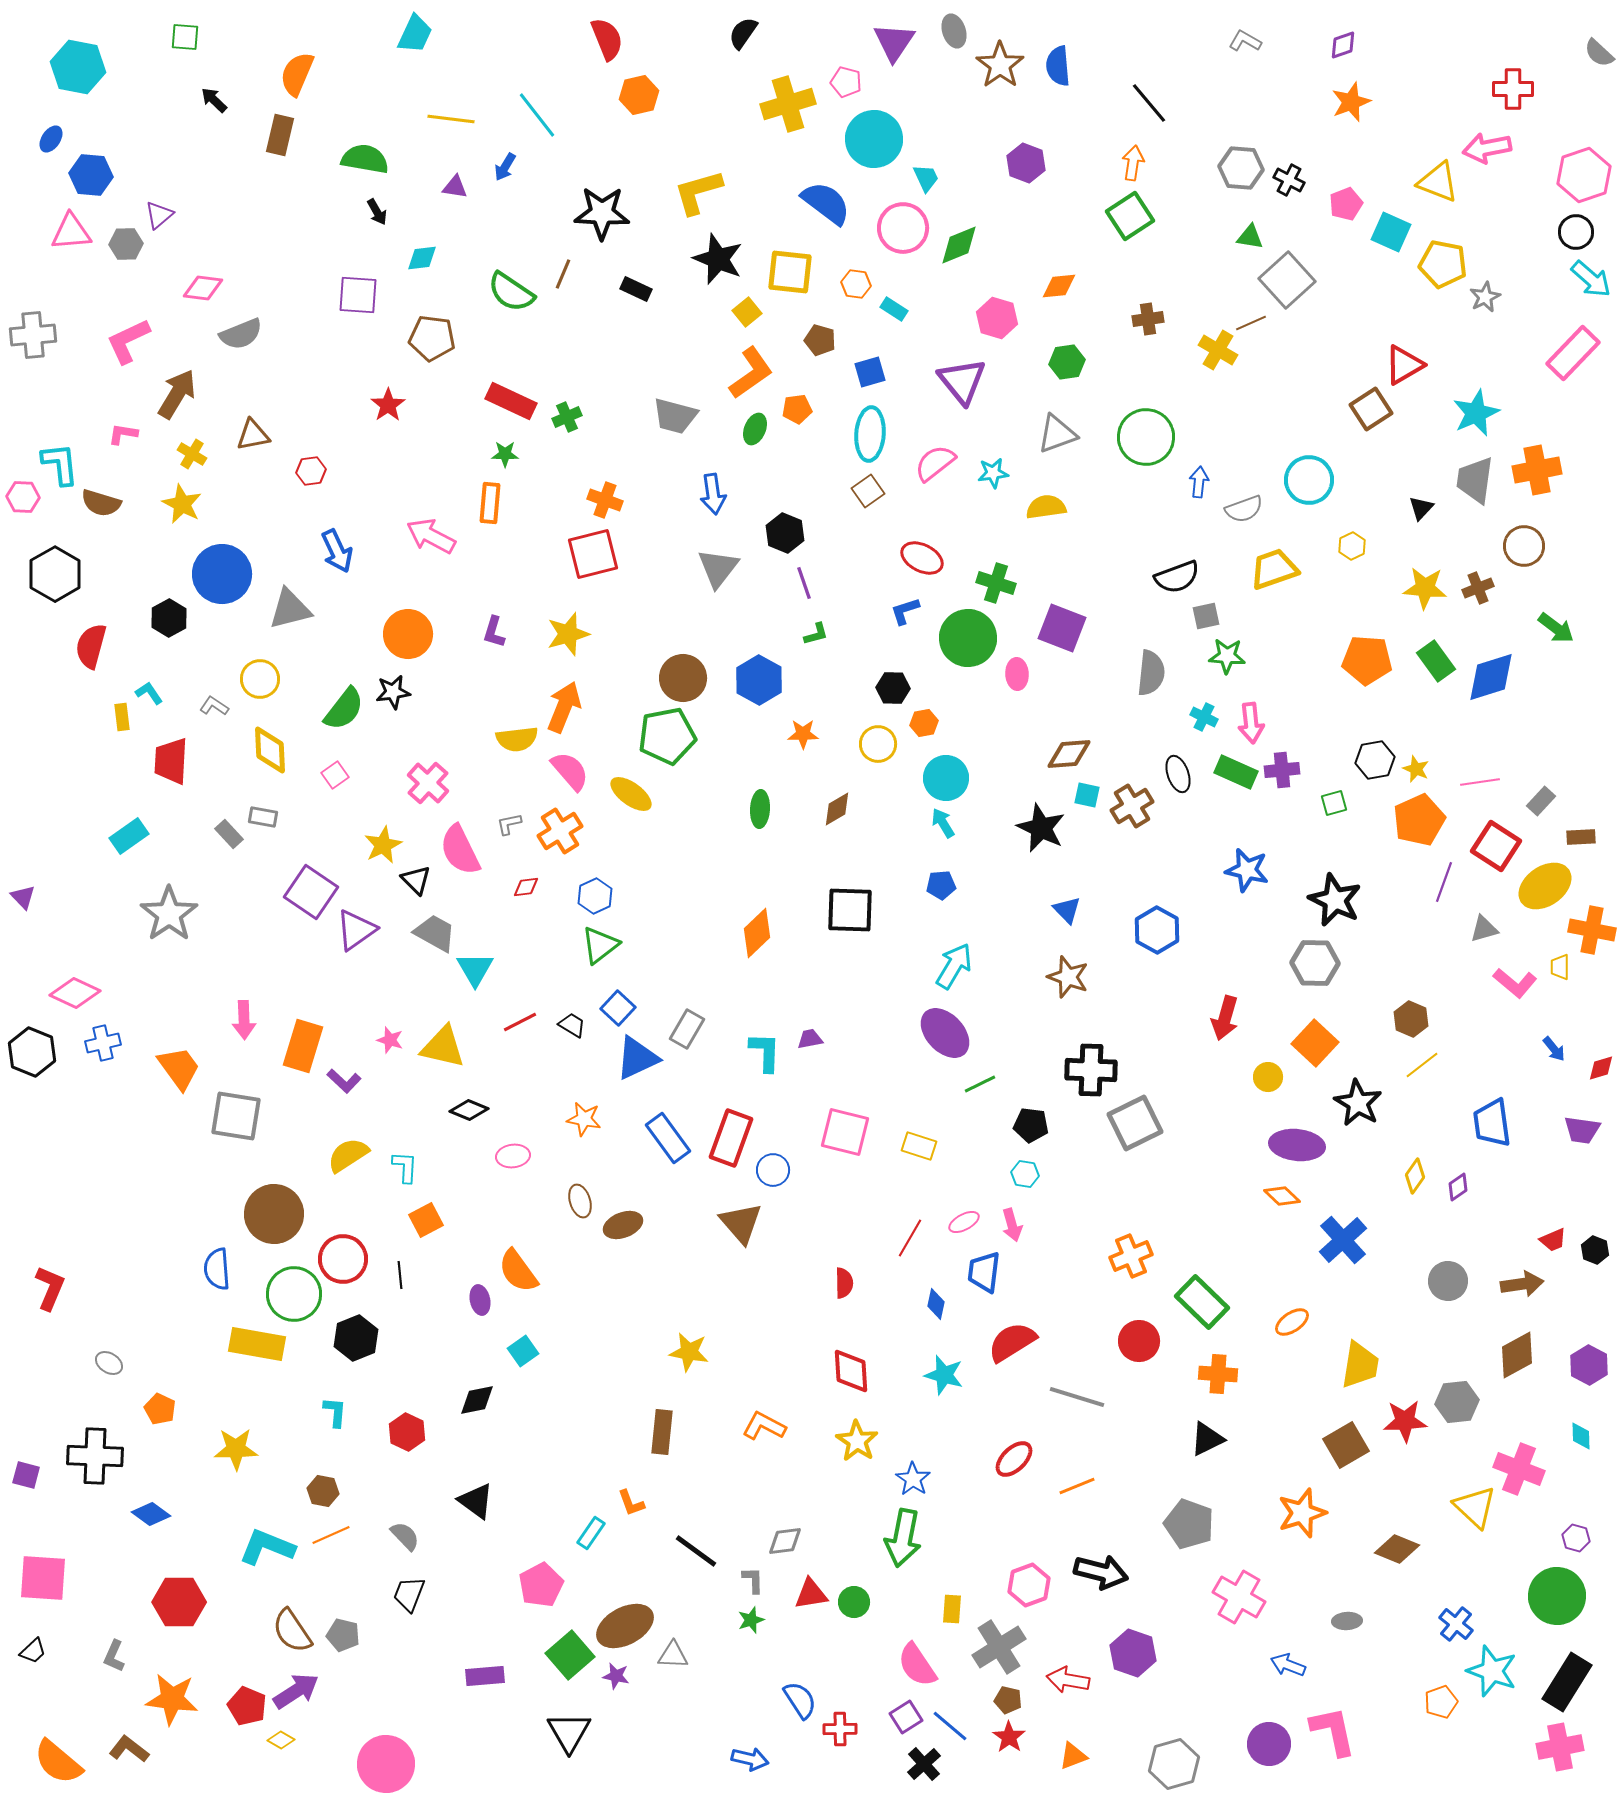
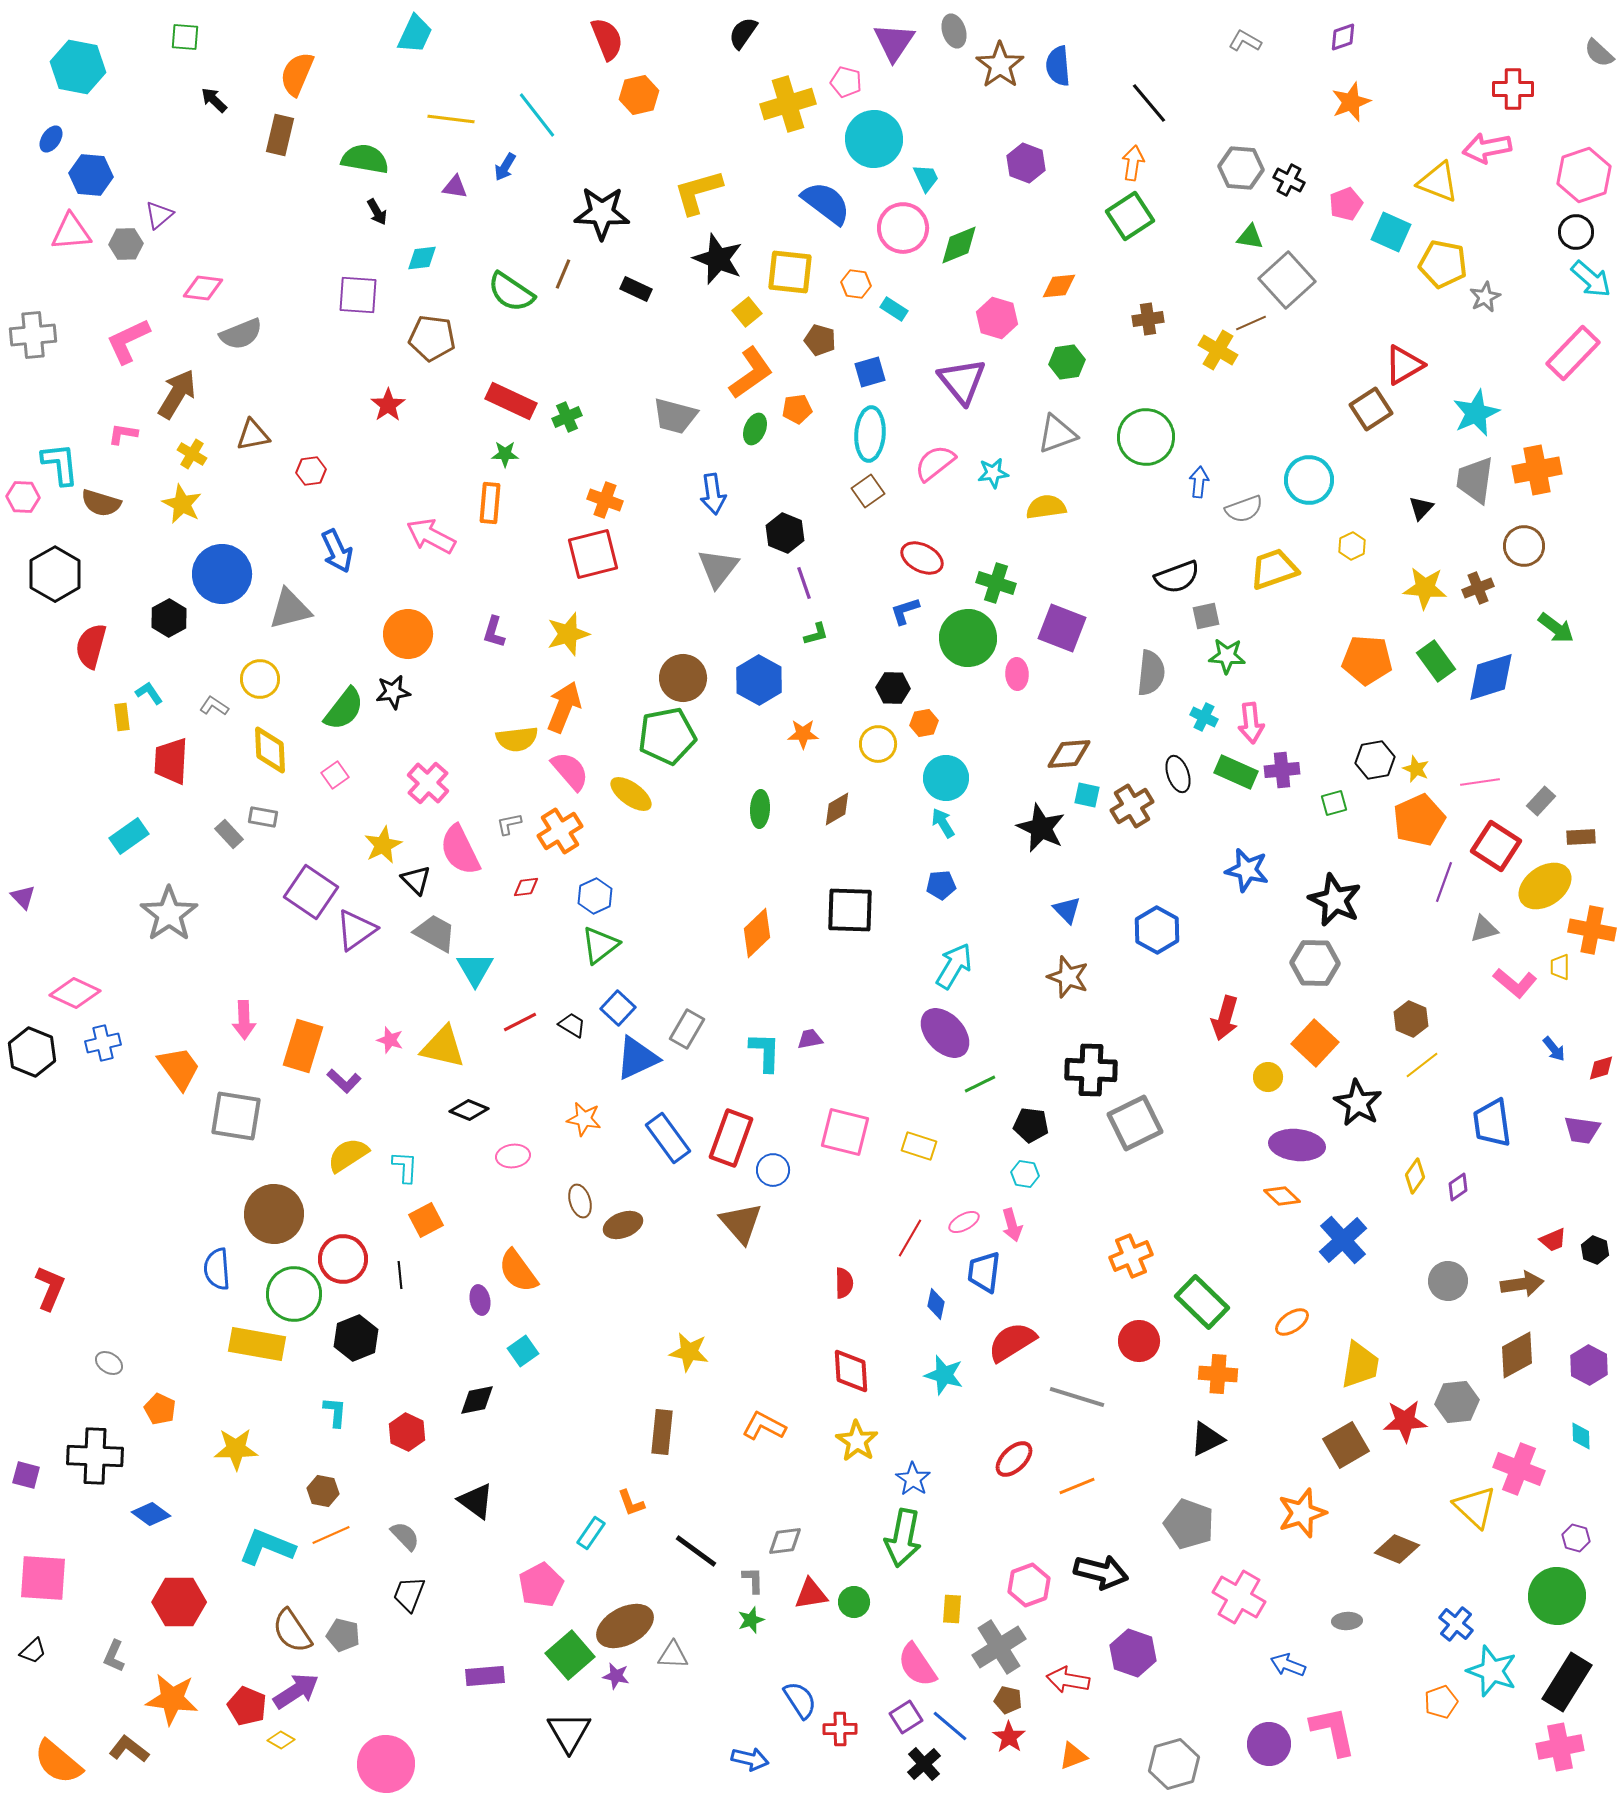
purple diamond at (1343, 45): moved 8 px up
